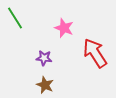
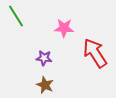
green line: moved 1 px right, 2 px up
pink star: rotated 18 degrees counterclockwise
